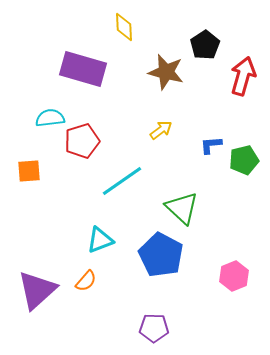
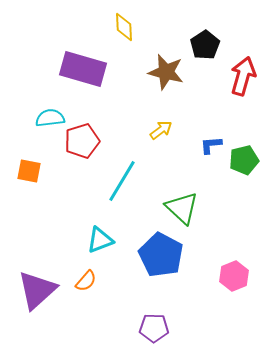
orange square: rotated 15 degrees clockwise
cyan line: rotated 24 degrees counterclockwise
